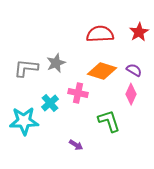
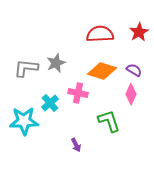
purple arrow: rotated 32 degrees clockwise
